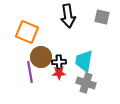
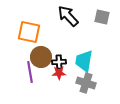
black arrow: rotated 145 degrees clockwise
orange square: moved 2 px right; rotated 10 degrees counterclockwise
